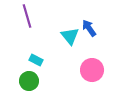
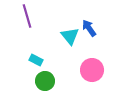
green circle: moved 16 px right
